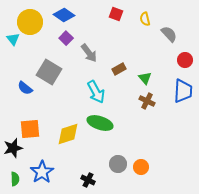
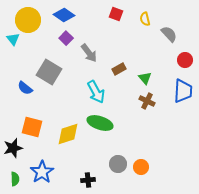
yellow circle: moved 2 px left, 2 px up
orange square: moved 2 px right, 2 px up; rotated 20 degrees clockwise
black cross: rotated 32 degrees counterclockwise
